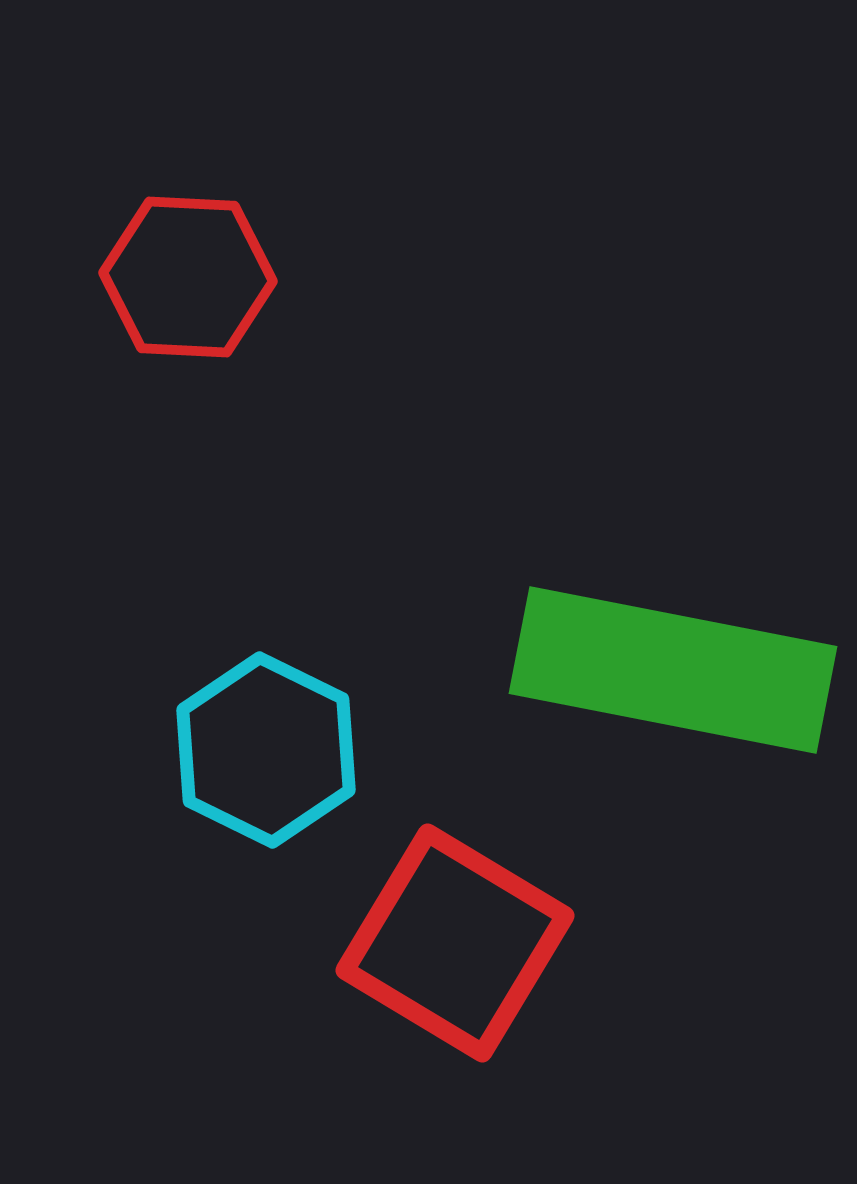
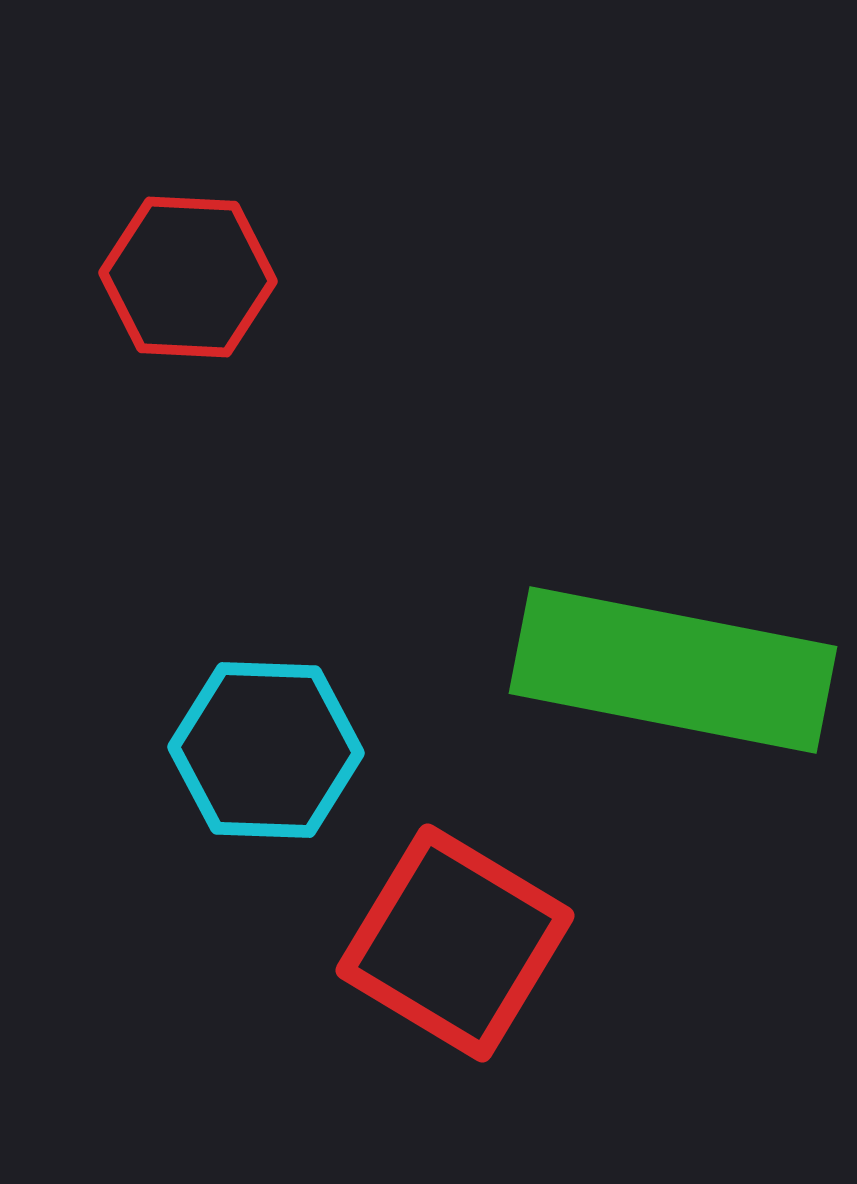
cyan hexagon: rotated 24 degrees counterclockwise
